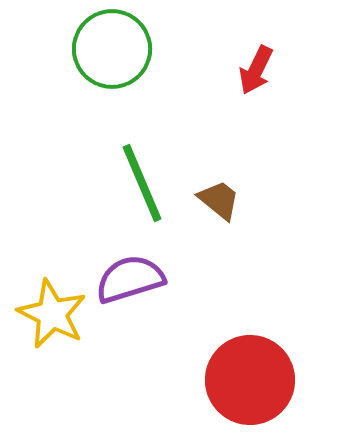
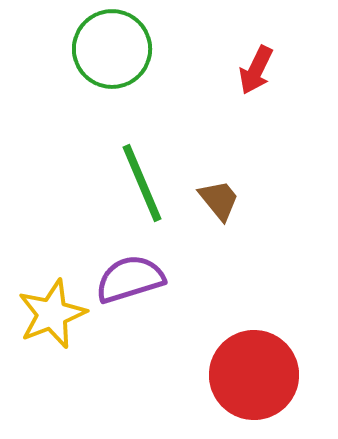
brown trapezoid: rotated 12 degrees clockwise
yellow star: rotated 24 degrees clockwise
red circle: moved 4 px right, 5 px up
